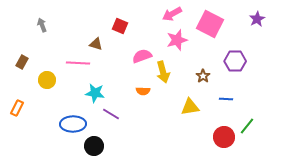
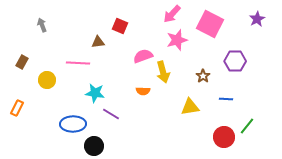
pink arrow: rotated 18 degrees counterclockwise
brown triangle: moved 2 px right, 2 px up; rotated 24 degrees counterclockwise
pink semicircle: moved 1 px right
